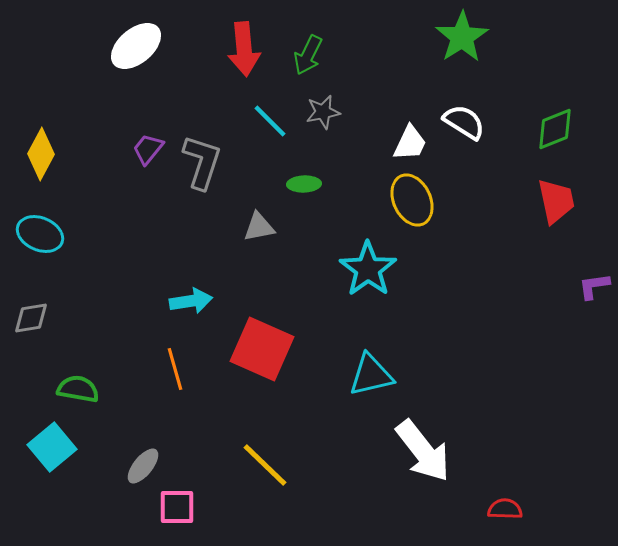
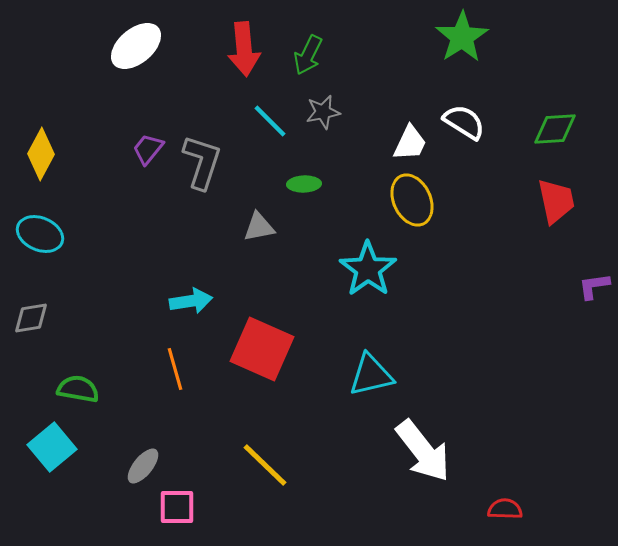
green diamond: rotated 18 degrees clockwise
